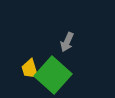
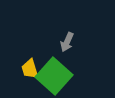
green square: moved 1 px right, 1 px down
